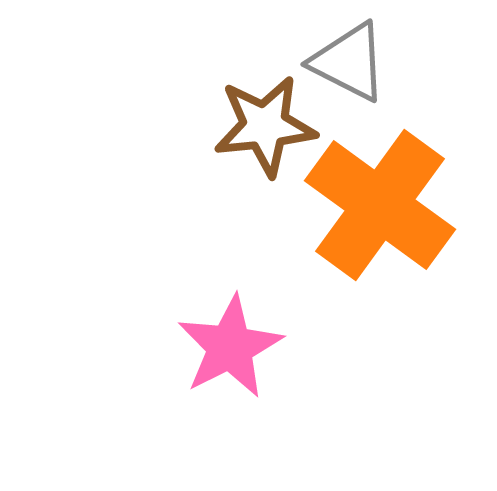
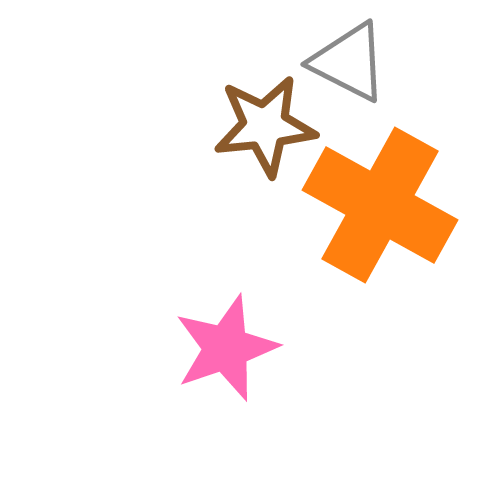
orange cross: rotated 7 degrees counterclockwise
pink star: moved 4 px left, 1 px down; rotated 8 degrees clockwise
